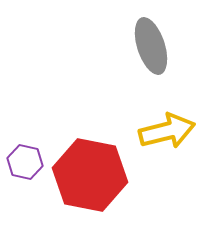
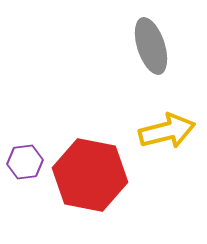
purple hexagon: rotated 20 degrees counterclockwise
